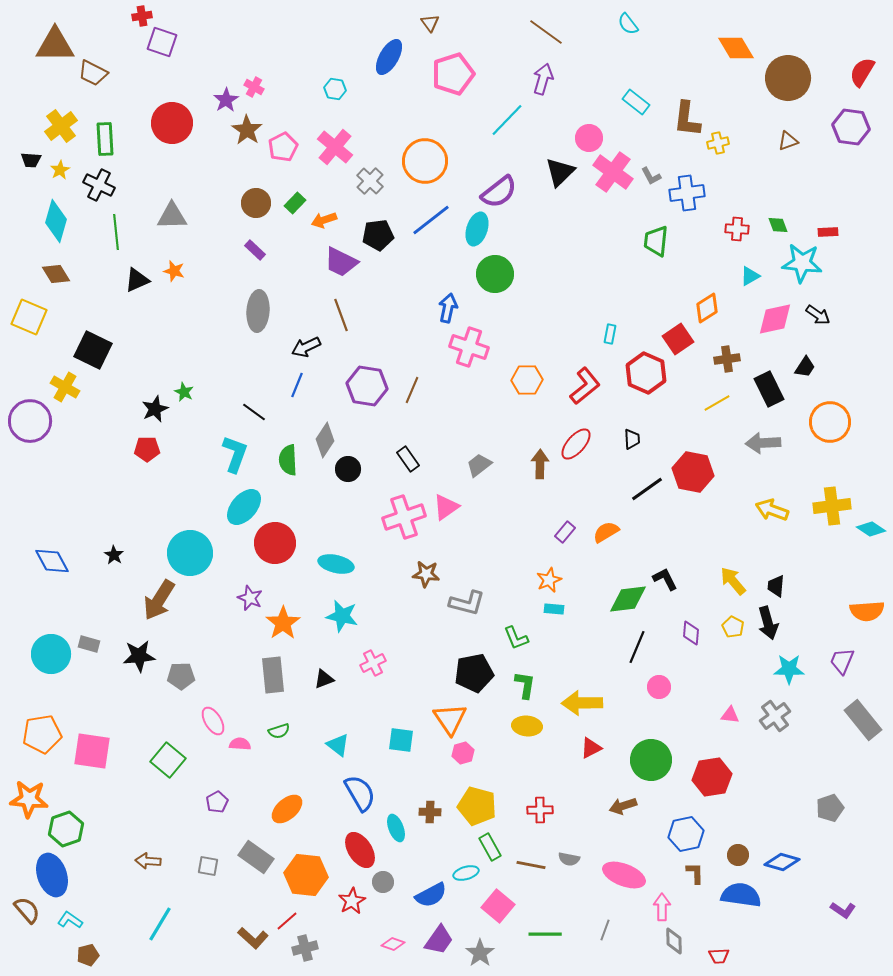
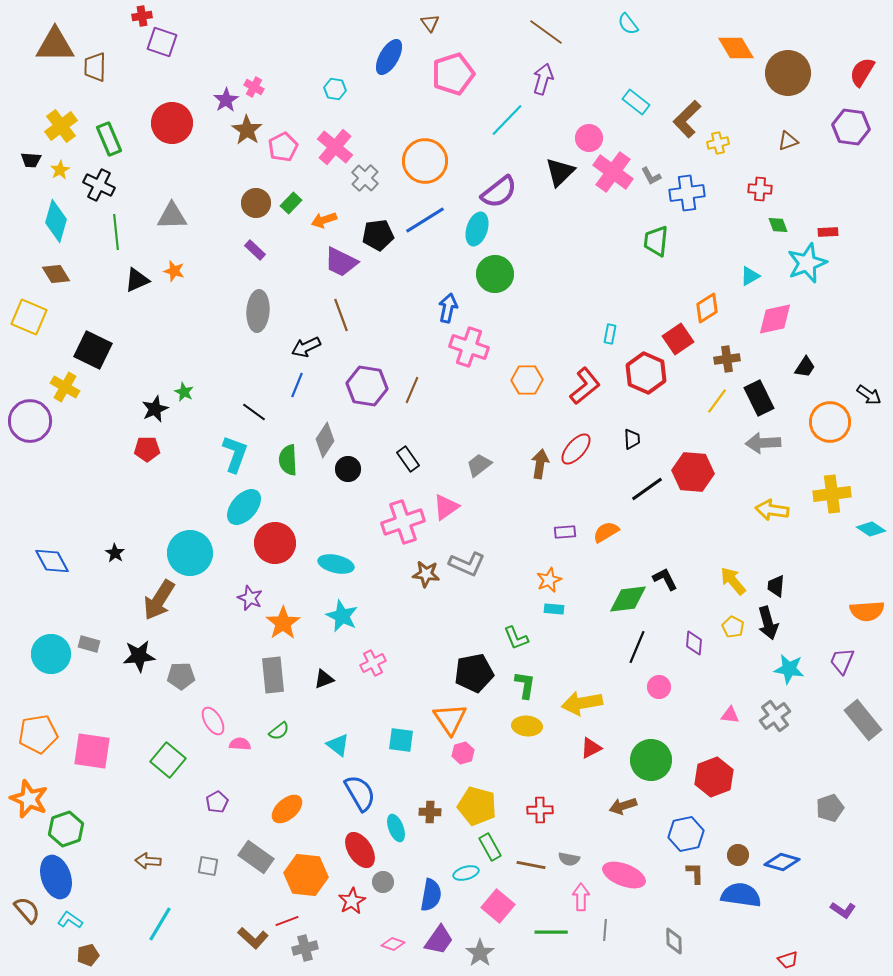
brown trapezoid at (93, 73): moved 2 px right, 6 px up; rotated 64 degrees clockwise
brown circle at (788, 78): moved 5 px up
brown L-shape at (687, 119): rotated 39 degrees clockwise
green rectangle at (105, 139): moved 4 px right; rotated 20 degrees counterclockwise
gray cross at (370, 181): moved 5 px left, 3 px up
green rectangle at (295, 203): moved 4 px left
blue line at (431, 220): moved 6 px left; rotated 6 degrees clockwise
red cross at (737, 229): moved 23 px right, 40 px up
cyan star at (802, 263): moved 5 px right; rotated 27 degrees counterclockwise
black arrow at (818, 315): moved 51 px right, 80 px down
black rectangle at (769, 389): moved 10 px left, 9 px down
yellow line at (717, 403): moved 2 px up; rotated 24 degrees counterclockwise
red ellipse at (576, 444): moved 5 px down
brown arrow at (540, 464): rotated 8 degrees clockwise
red hexagon at (693, 472): rotated 6 degrees counterclockwise
yellow cross at (832, 506): moved 12 px up
yellow arrow at (772, 510): rotated 12 degrees counterclockwise
pink cross at (404, 517): moved 1 px left, 5 px down
purple rectangle at (565, 532): rotated 45 degrees clockwise
black star at (114, 555): moved 1 px right, 2 px up
gray L-shape at (467, 603): moved 39 px up; rotated 9 degrees clockwise
cyan star at (342, 616): rotated 12 degrees clockwise
purple diamond at (691, 633): moved 3 px right, 10 px down
cyan star at (789, 669): rotated 8 degrees clockwise
yellow arrow at (582, 703): rotated 9 degrees counterclockwise
green semicircle at (279, 731): rotated 20 degrees counterclockwise
orange pentagon at (42, 734): moved 4 px left
red hexagon at (712, 777): moved 2 px right; rotated 12 degrees counterclockwise
orange star at (29, 799): rotated 18 degrees clockwise
blue ellipse at (52, 875): moved 4 px right, 2 px down
blue semicircle at (431, 895): rotated 52 degrees counterclockwise
pink arrow at (662, 907): moved 81 px left, 10 px up
red line at (287, 921): rotated 20 degrees clockwise
gray line at (605, 930): rotated 15 degrees counterclockwise
green line at (545, 934): moved 6 px right, 2 px up
red trapezoid at (719, 956): moved 69 px right, 4 px down; rotated 15 degrees counterclockwise
